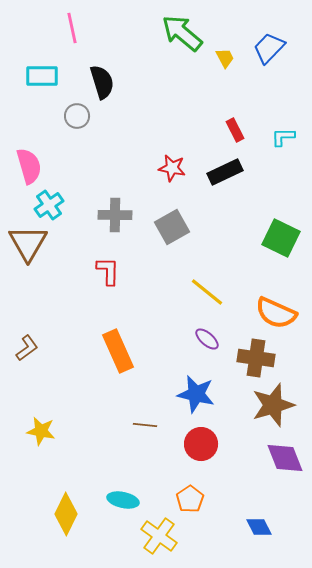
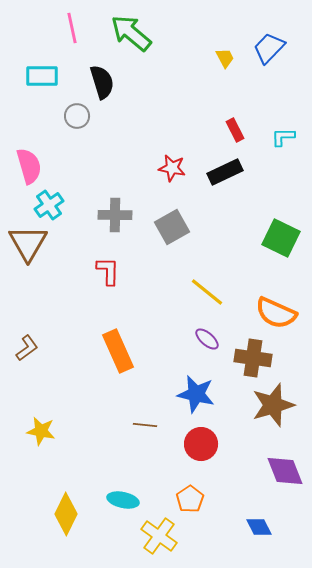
green arrow: moved 51 px left
brown cross: moved 3 px left
purple diamond: moved 13 px down
